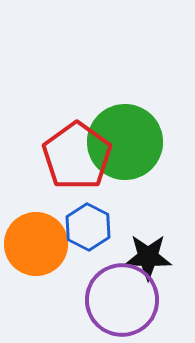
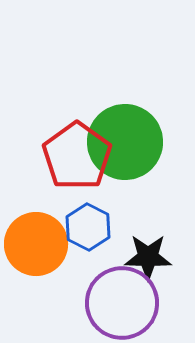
purple circle: moved 3 px down
